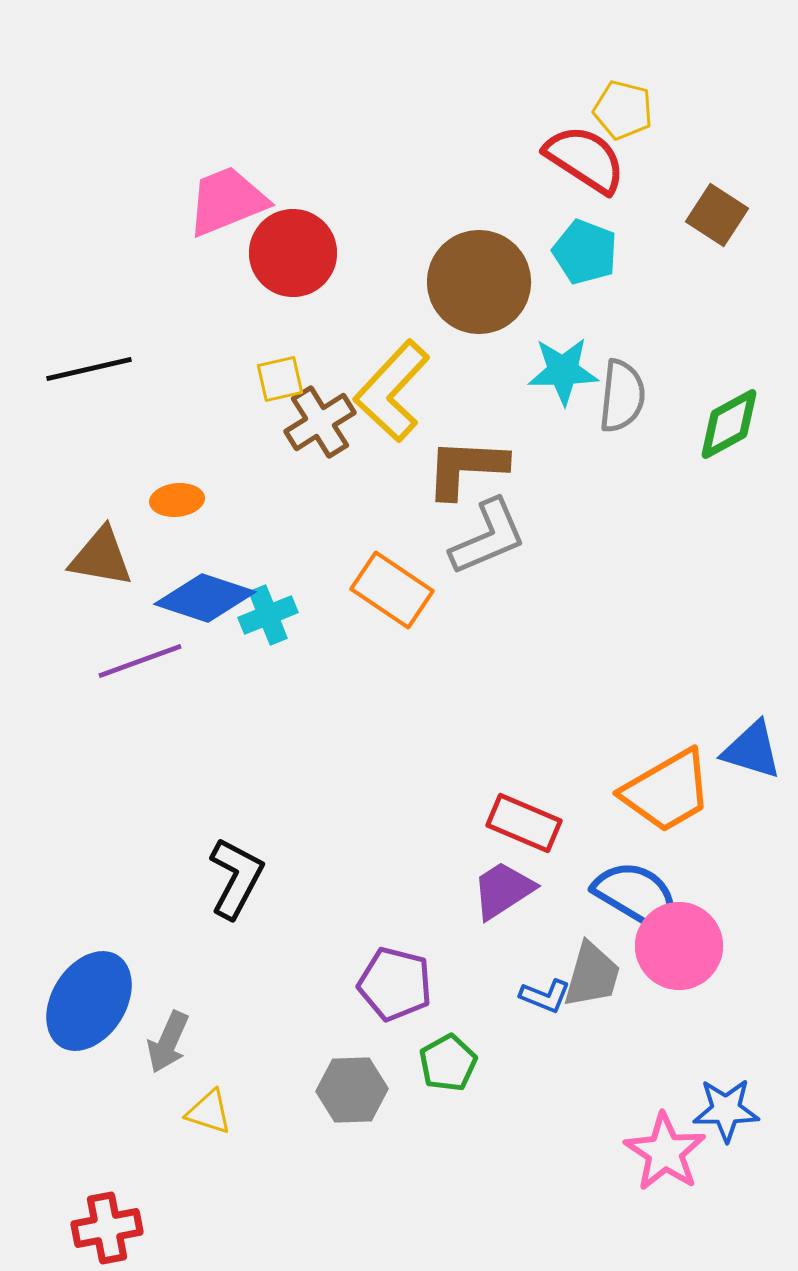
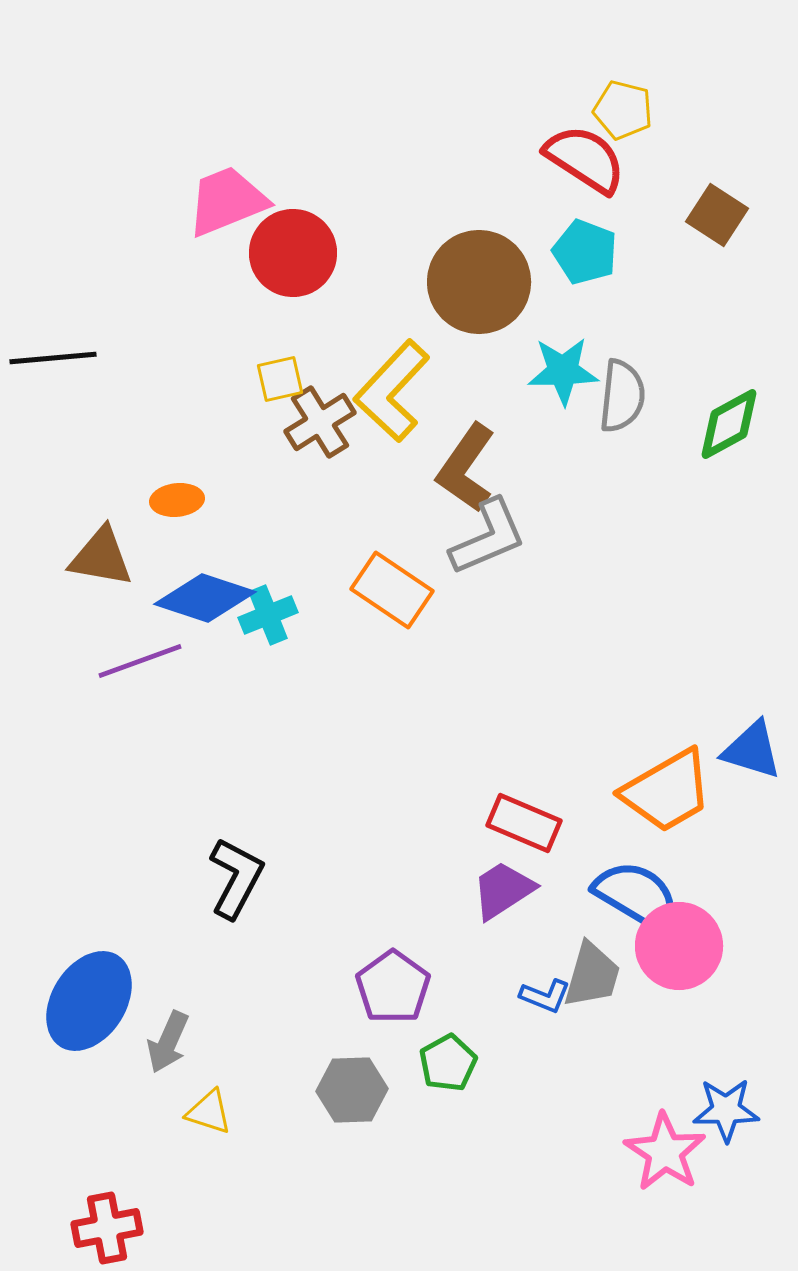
black line: moved 36 px left, 11 px up; rotated 8 degrees clockwise
brown L-shape: rotated 58 degrees counterclockwise
purple pentagon: moved 2 px left, 3 px down; rotated 22 degrees clockwise
